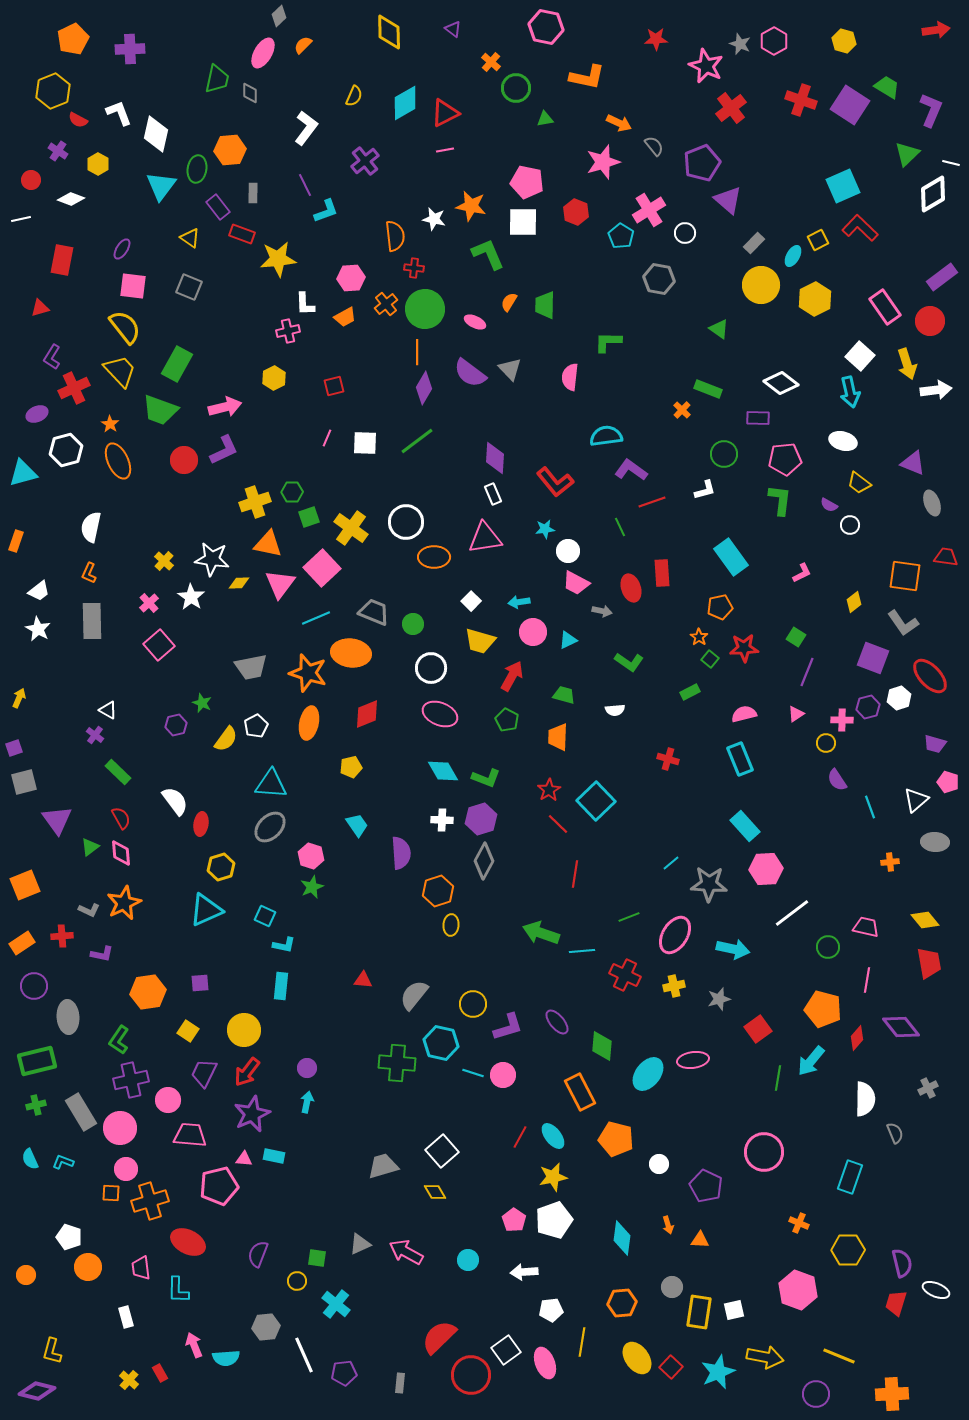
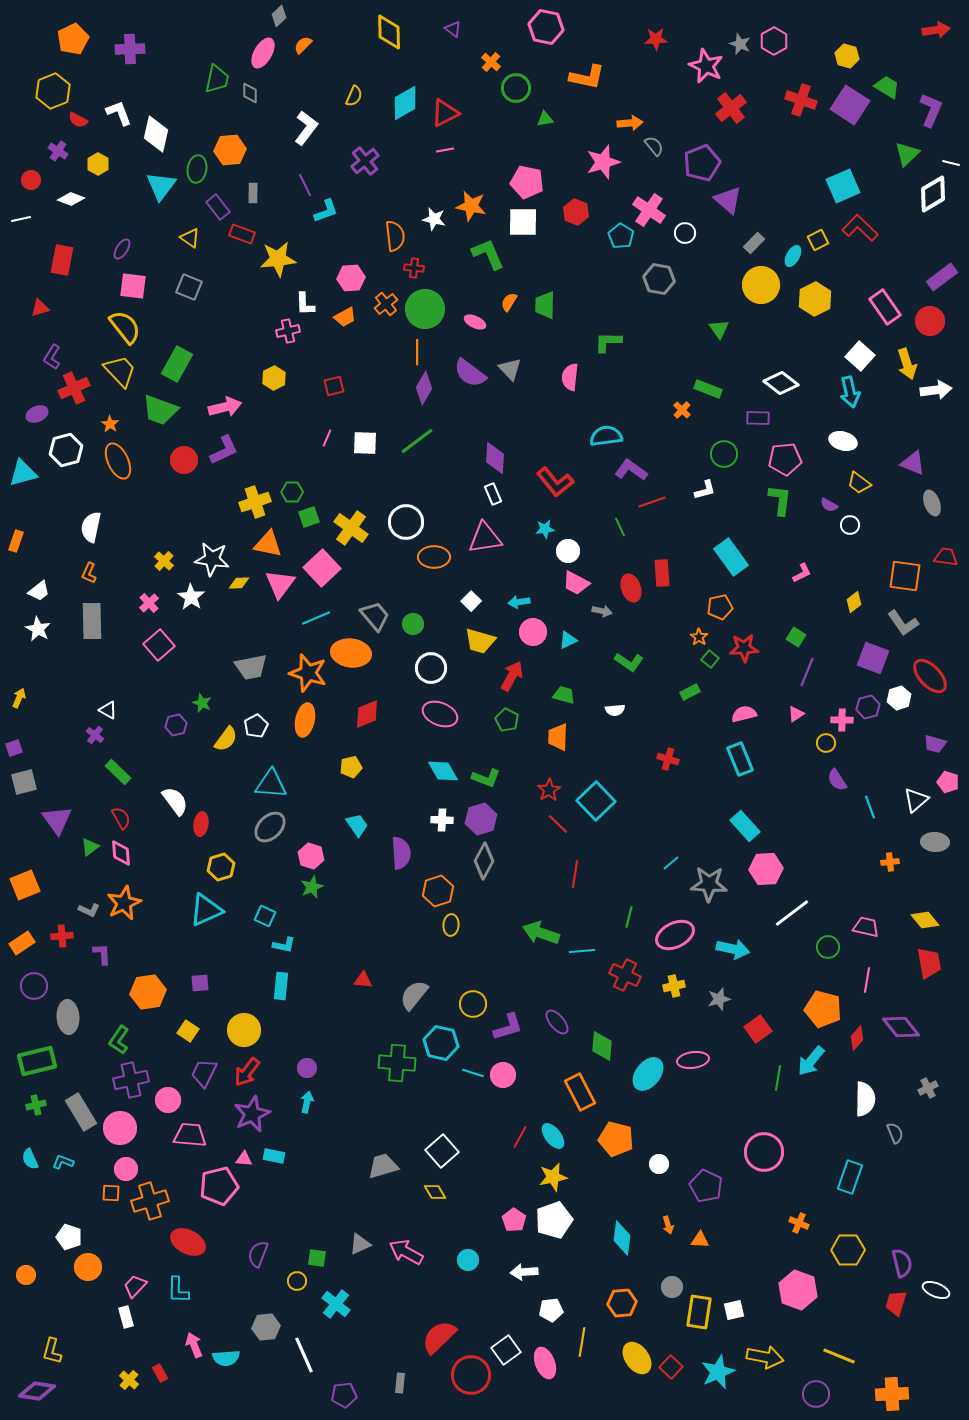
yellow hexagon at (844, 41): moved 3 px right, 15 px down
orange arrow at (619, 123): moved 11 px right; rotated 30 degrees counterclockwise
pink cross at (649, 210): rotated 24 degrees counterclockwise
green triangle at (719, 329): rotated 20 degrees clockwise
gray trapezoid at (374, 612): moved 1 px right, 4 px down; rotated 28 degrees clockwise
orange ellipse at (309, 723): moved 4 px left, 3 px up
green line at (629, 917): rotated 55 degrees counterclockwise
pink ellipse at (675, 935): rotated 33 degrees clockwise
purple L-shape at (102, 954): rotated 105 degrees counterclockwise
pink trapezoid at (141, 1268): moved 6 px left, 18 px down; rotated 50 degrees clockwise
purple pentagon at (344, 1373): moved 22 px down
purple diamond at (37, 1391): rotated 6 degrees counterclockwise
